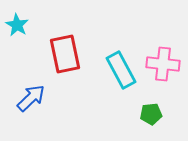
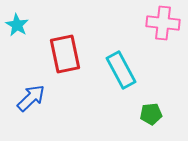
pink cross: moved 41 px up
